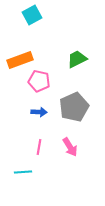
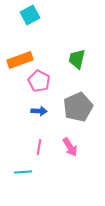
cyan square: moved 2 px left
green trapezoid: rotated 50 degrees counterclockwise
pink pentagon: rotated 15 degrees clockwise
gray pentagon: moved 4 px right
blue arrow: moved 1 px up
